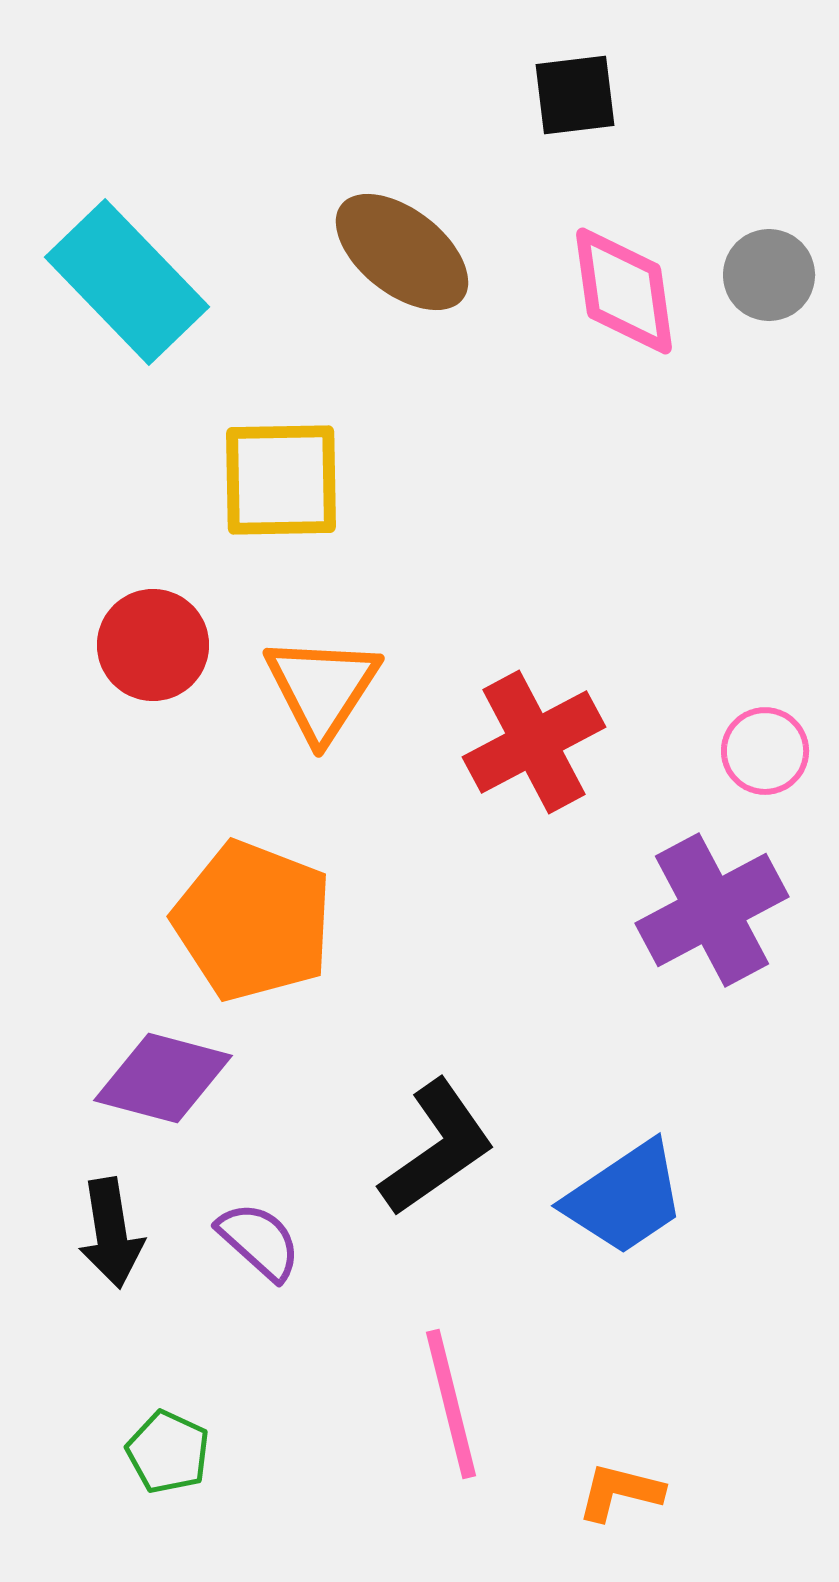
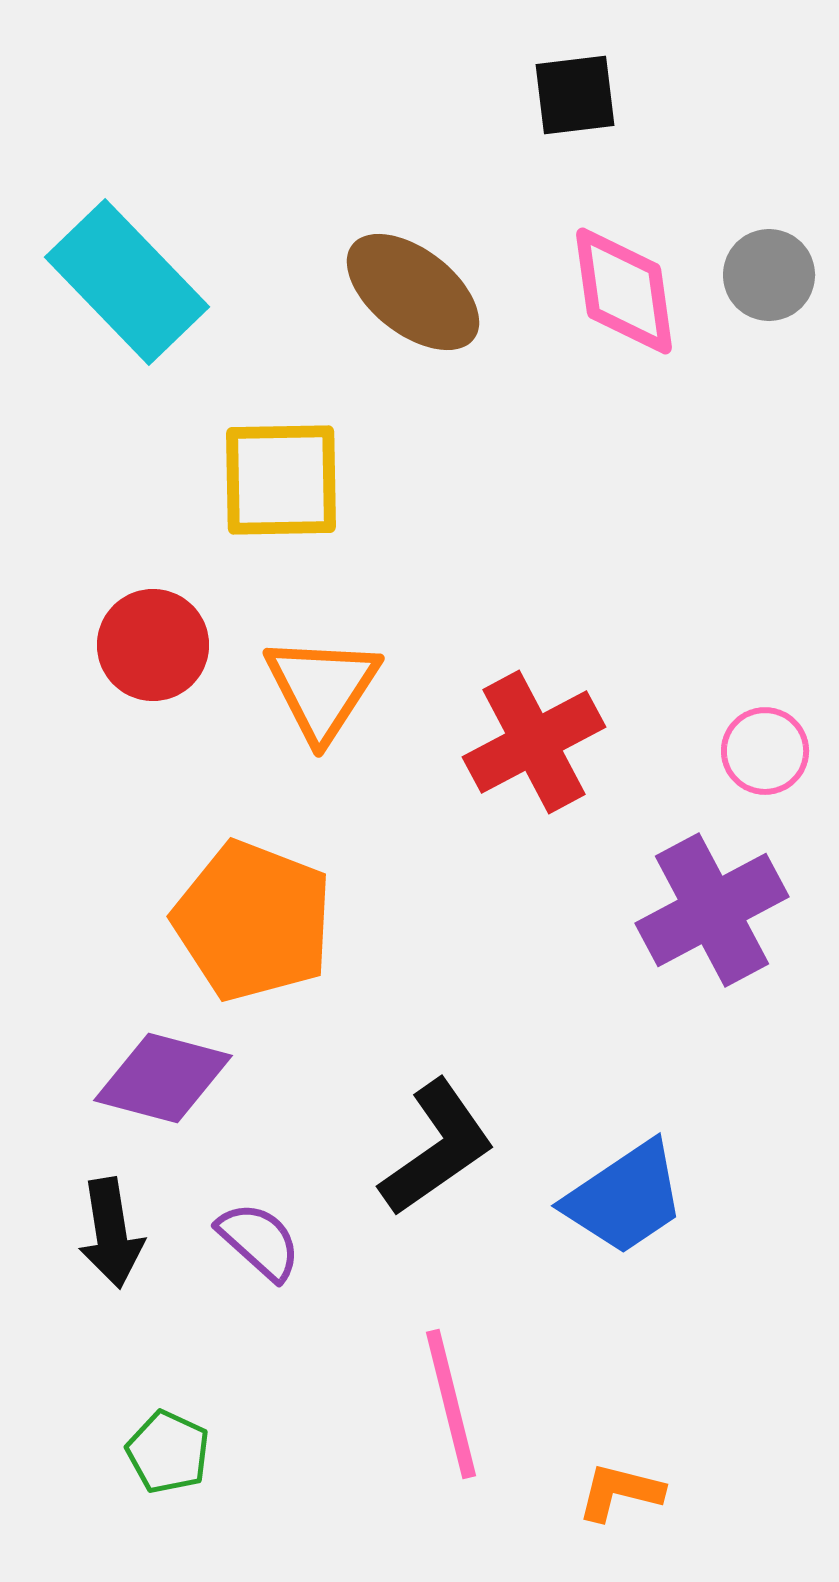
brown ellipse: moved 11 px right, 40 px down
